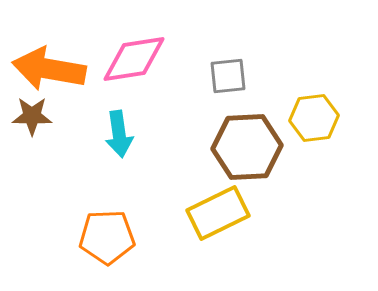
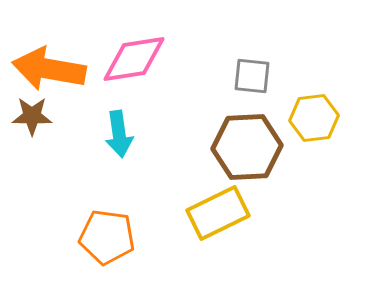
gray square: moved 24 px right; rotated 12 degrees clockwise
orange pentagon: rotated 10 degrees clockwise
